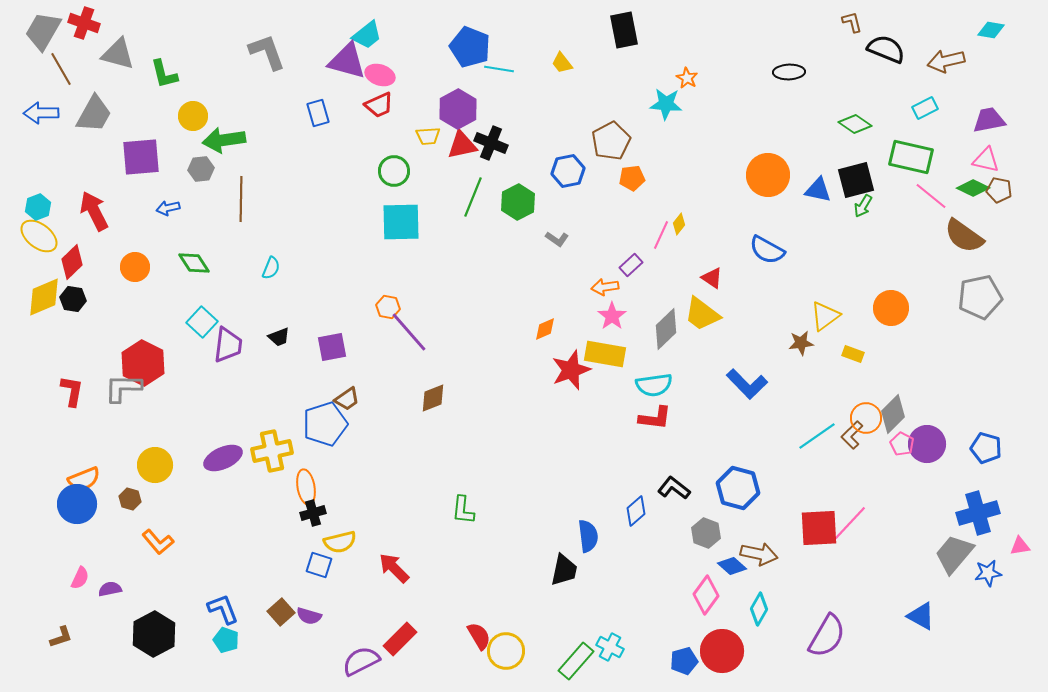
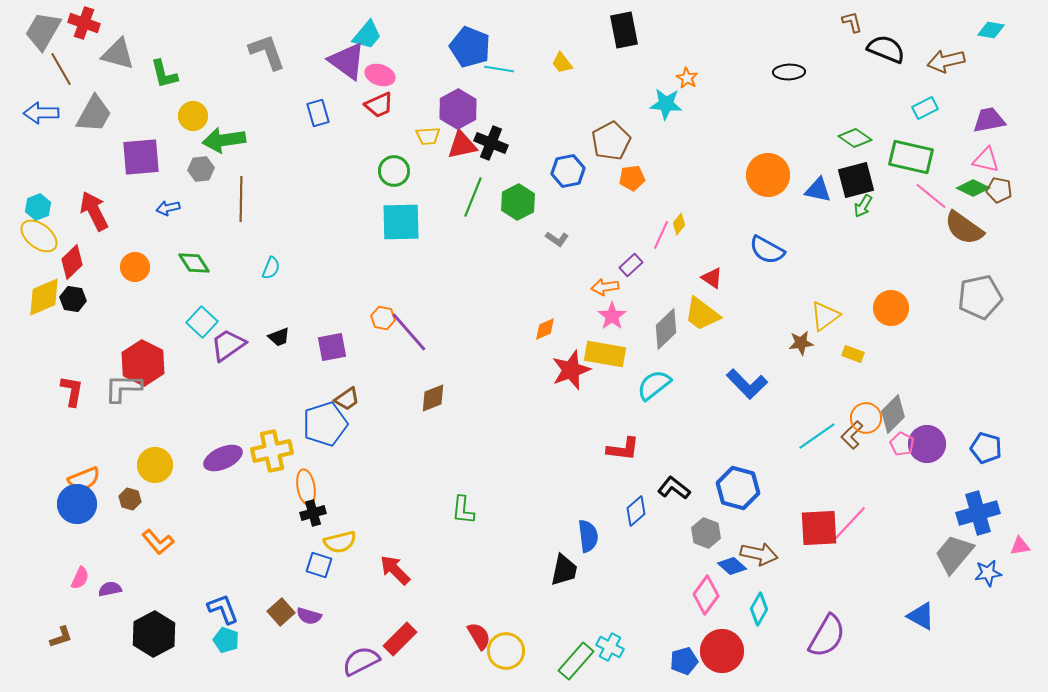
cyan trapezoid at (367, 35): rotated 12 degrees counterclockwise
purple triangle at (347, 61): rotated 21 degrees clockwise
green diamond at (855, 124): moved 14 px down
brown semicircle at (964, 236): moved 8 px up
orange hexagon at (388, 307): moved 5 px left, 11 px down
purple trapezoid at (228, 345): rotated 132 degrees counterclockwise
cyan semicircle at (654, 385): rotated 150 degrees clockwise
red L-shape at (655, 418): moved 32 px left, 31 px down
red arrow at (394, 568): moved 1 px right, 2 px down
